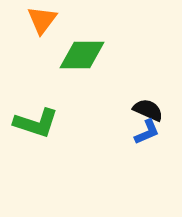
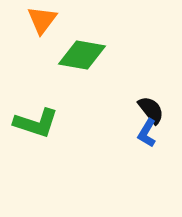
green diamond: rotated 9 degrees clockwise
black semicircle: moved 3 px right; rotated 28 degrees clockwise
blue L-shape: moved 1 px down; rotated 144 degrees clockwise
